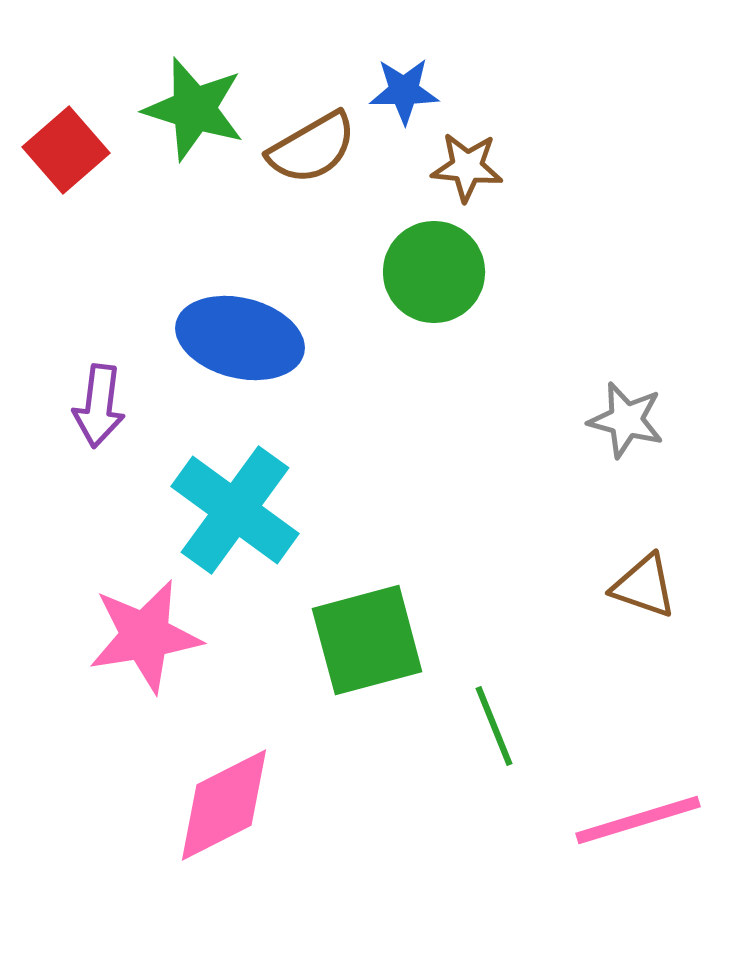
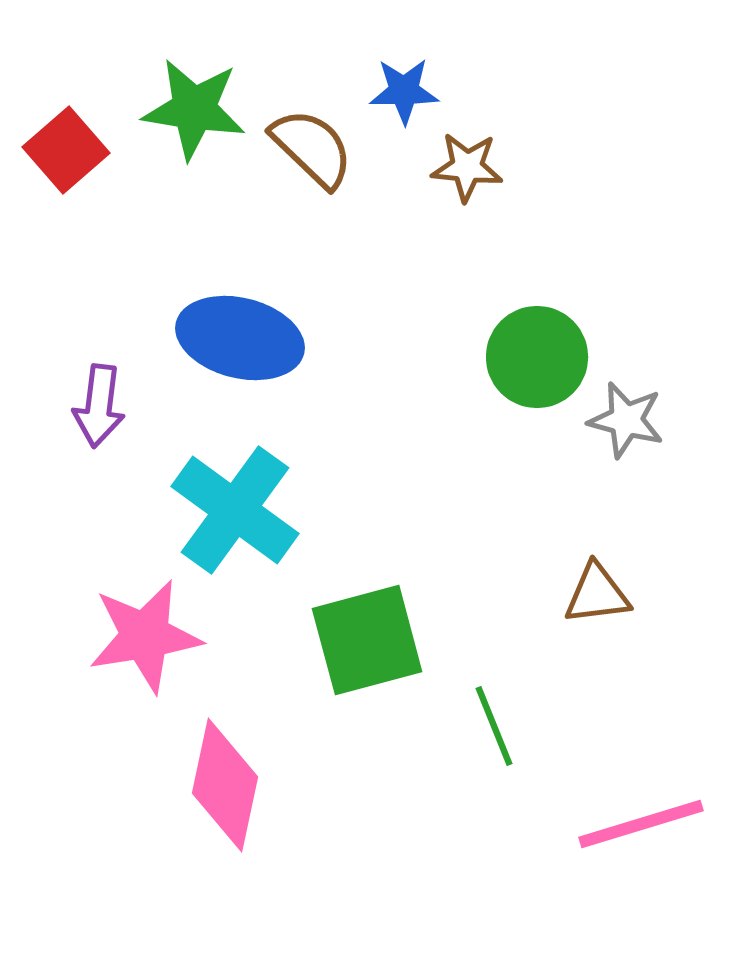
green star: rotated 8 degrees counterclockwise
brown semicircle: rotated 106 degrees counterclockwise
green circle: moved 103 px right, 85 px down
brown triangle: moved 47 px left, 8 px down; rotated 26 degrees counterclockwise
pink diamond: moved 1 px right, 20 px up; rotated 51 degrees counterclockwise
pink line: moved 3 px right, 4 px down
